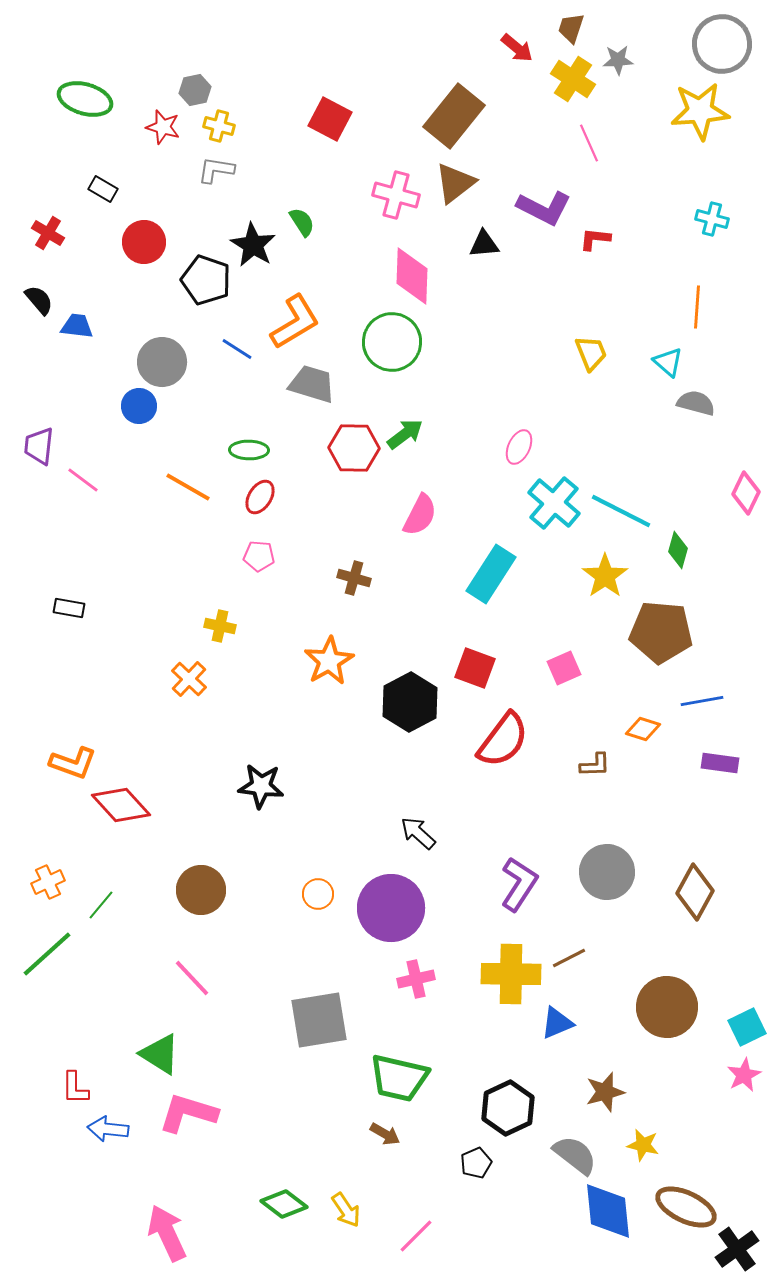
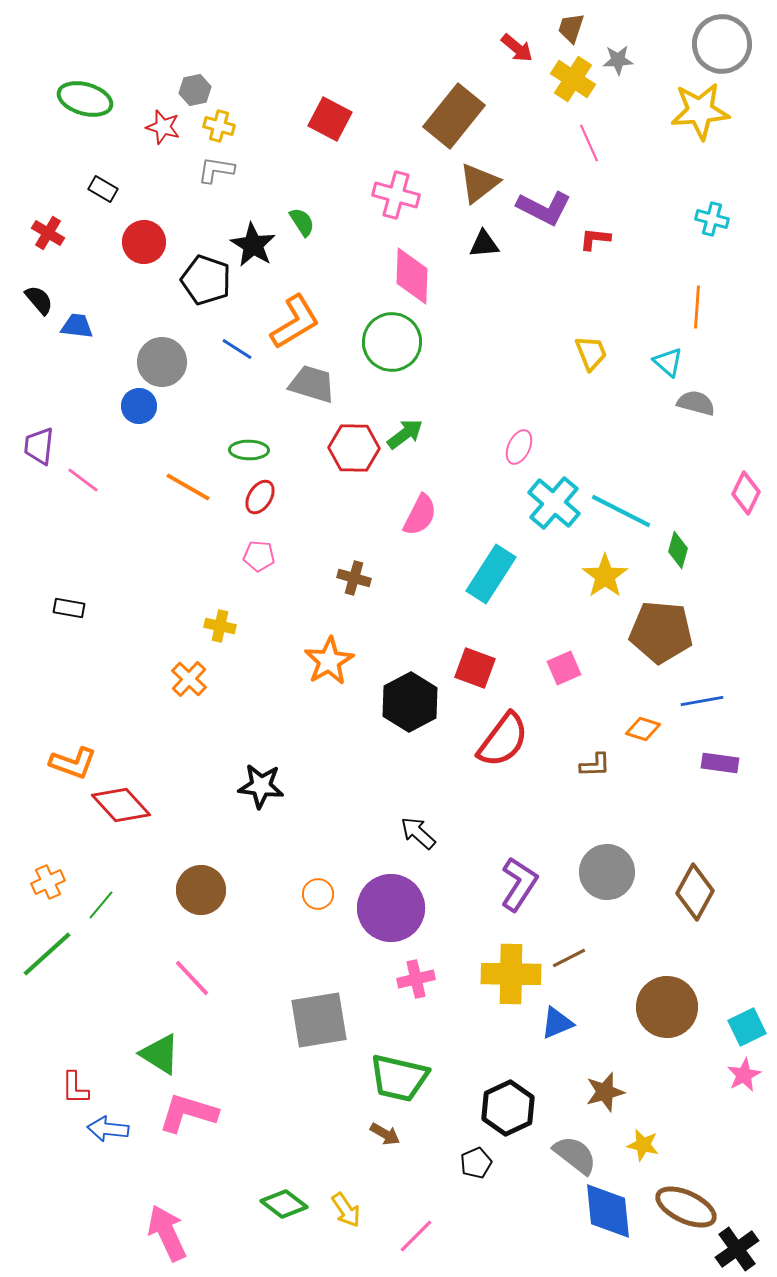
brown triangle at (455, 183): moved 24 px right
